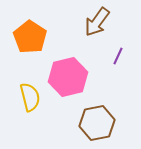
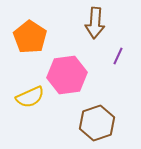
brown arrow: moved 2 px left, 1 px down; rotated 32 degrees counterclockwise
pink hexagon: moved 1 px left, 2 px up; rotated 6 degrees clockwise
yellow semicircle: rotated 80 degrees clockwise
brown hexagon: rotated 8 degrees counterclockwise
